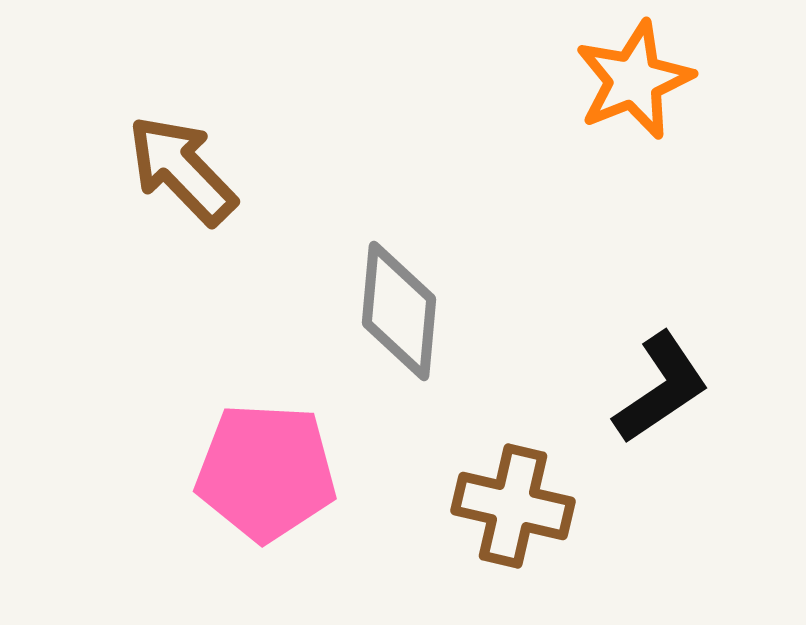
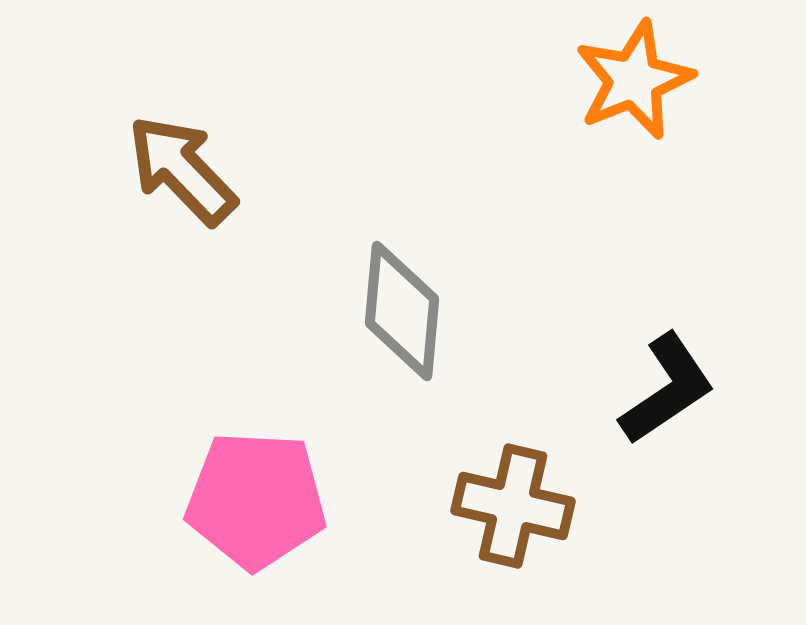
gray diamond: moved 3 px right
black L-shape: moved 6 px right, 1 px down
pink pentagon: moved 10 px left, 28 px down
